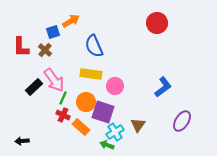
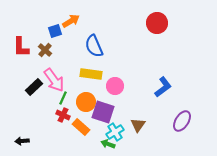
blue square: moved 2 px right, 1 px up
green arrow: moved 1 px right, 1 px up
